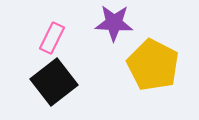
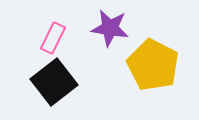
purple star: moved 4 px left, 5 px down; rotated 6 degrees clockwise
pink rectangle: moved 1 px right
